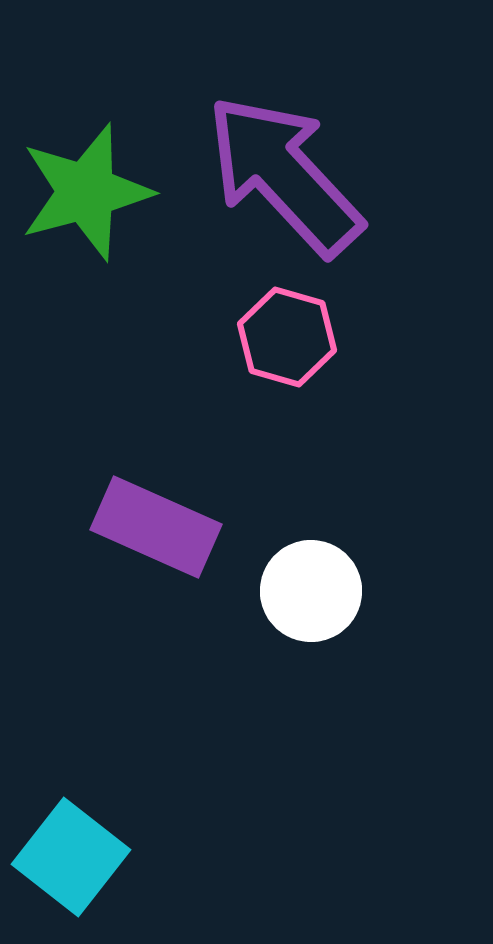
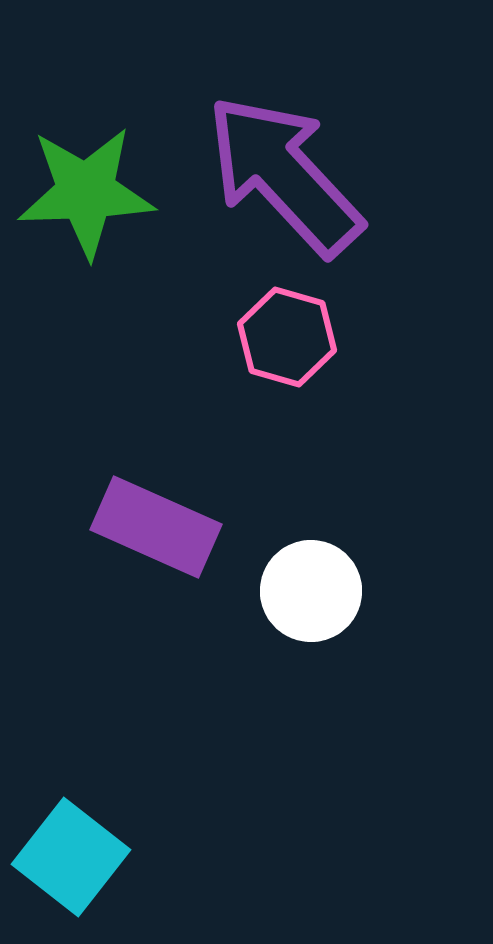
green star: rotated 13 degrees clockwise
